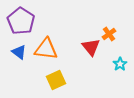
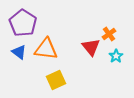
purple pentagon: moved 2 px right, 2 px down
cyan star: moved 4 px left, 8 px up
